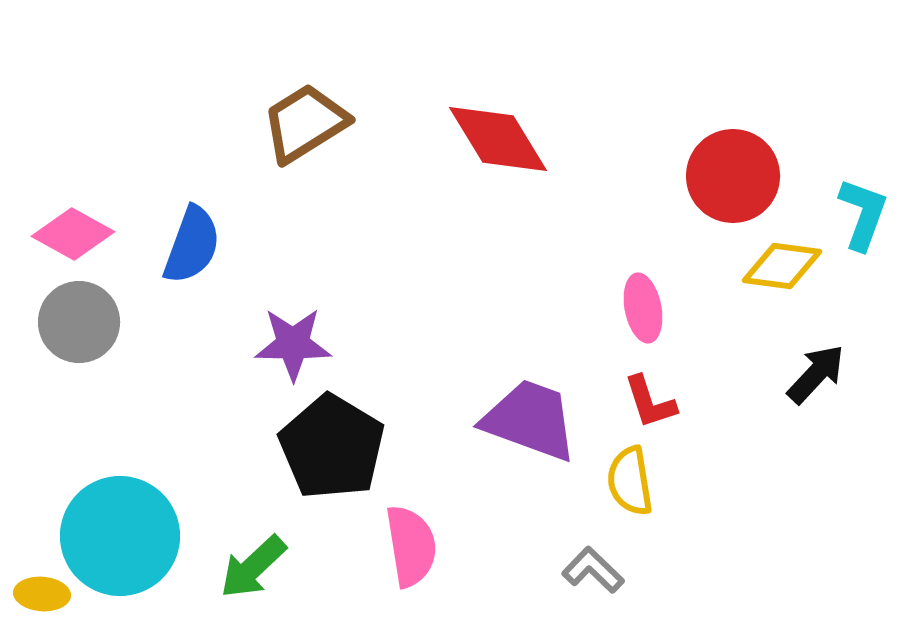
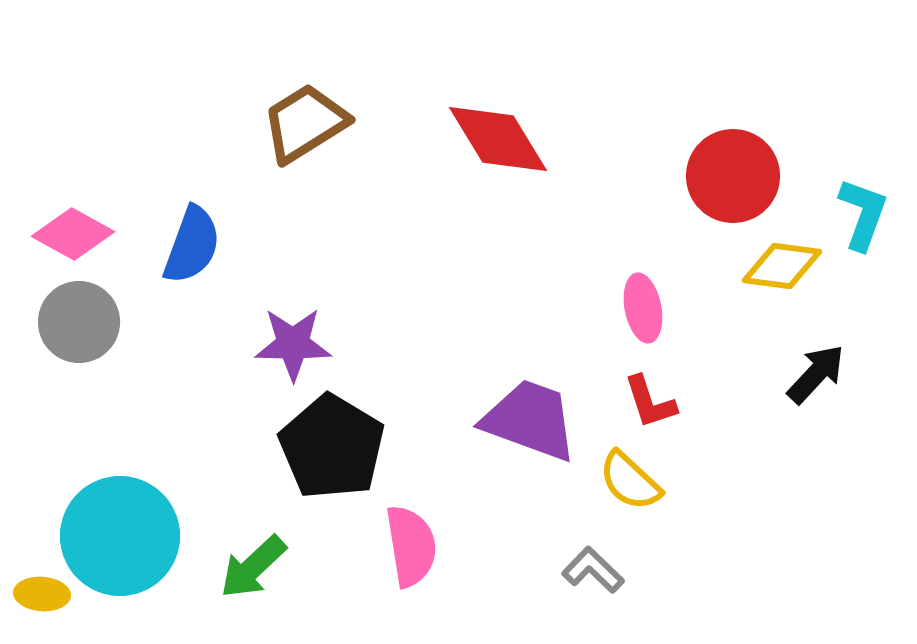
yellow semicircle: rotated 38 degrees counterclockwise
